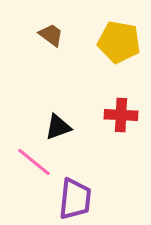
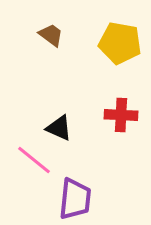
yellow pentagon: moved 1 px right, 1 px down
black triangle: moved 1 px right, 1 px down; rotated 44 degrees clockwise
pink line: moved 2 px up
